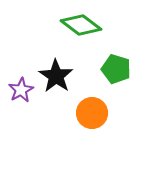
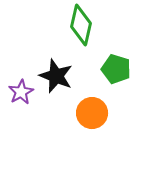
green diamond: rotated 66 degrees clockwise
black star: rotated 12 degrees counterclockwise
purple star: moved 2 px down
